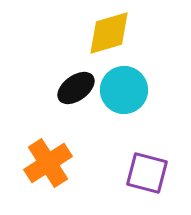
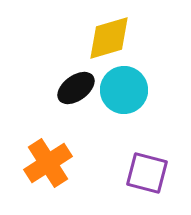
yellow diamond: moved 5 px down
